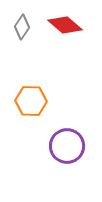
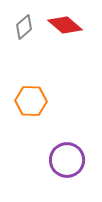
gray diamond: moved 2 px right; rotated 15 degrees clockwise
purple circle: moved 14 px down
